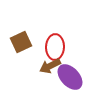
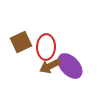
red ellipse: moved 9 px left
purple ellipse: moved 11 px up
